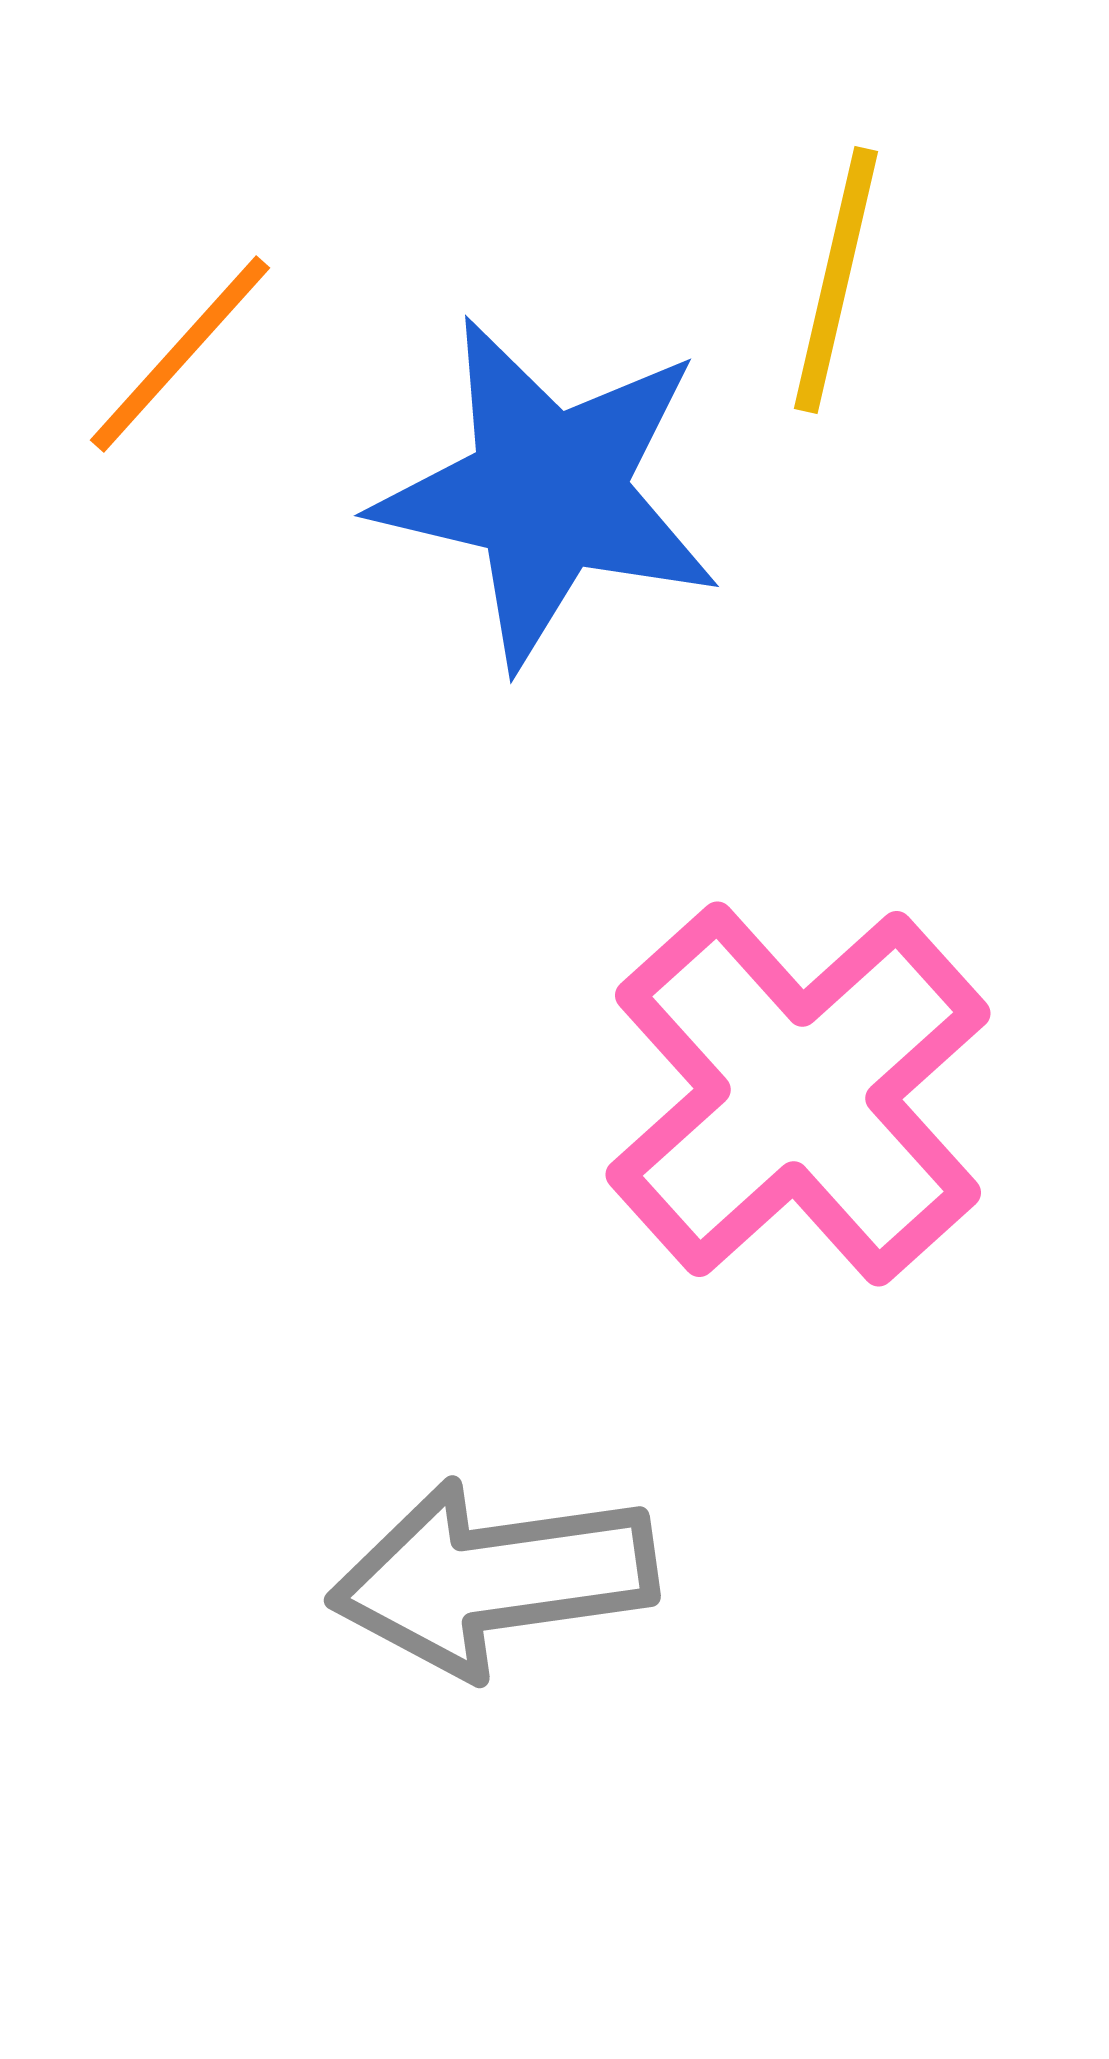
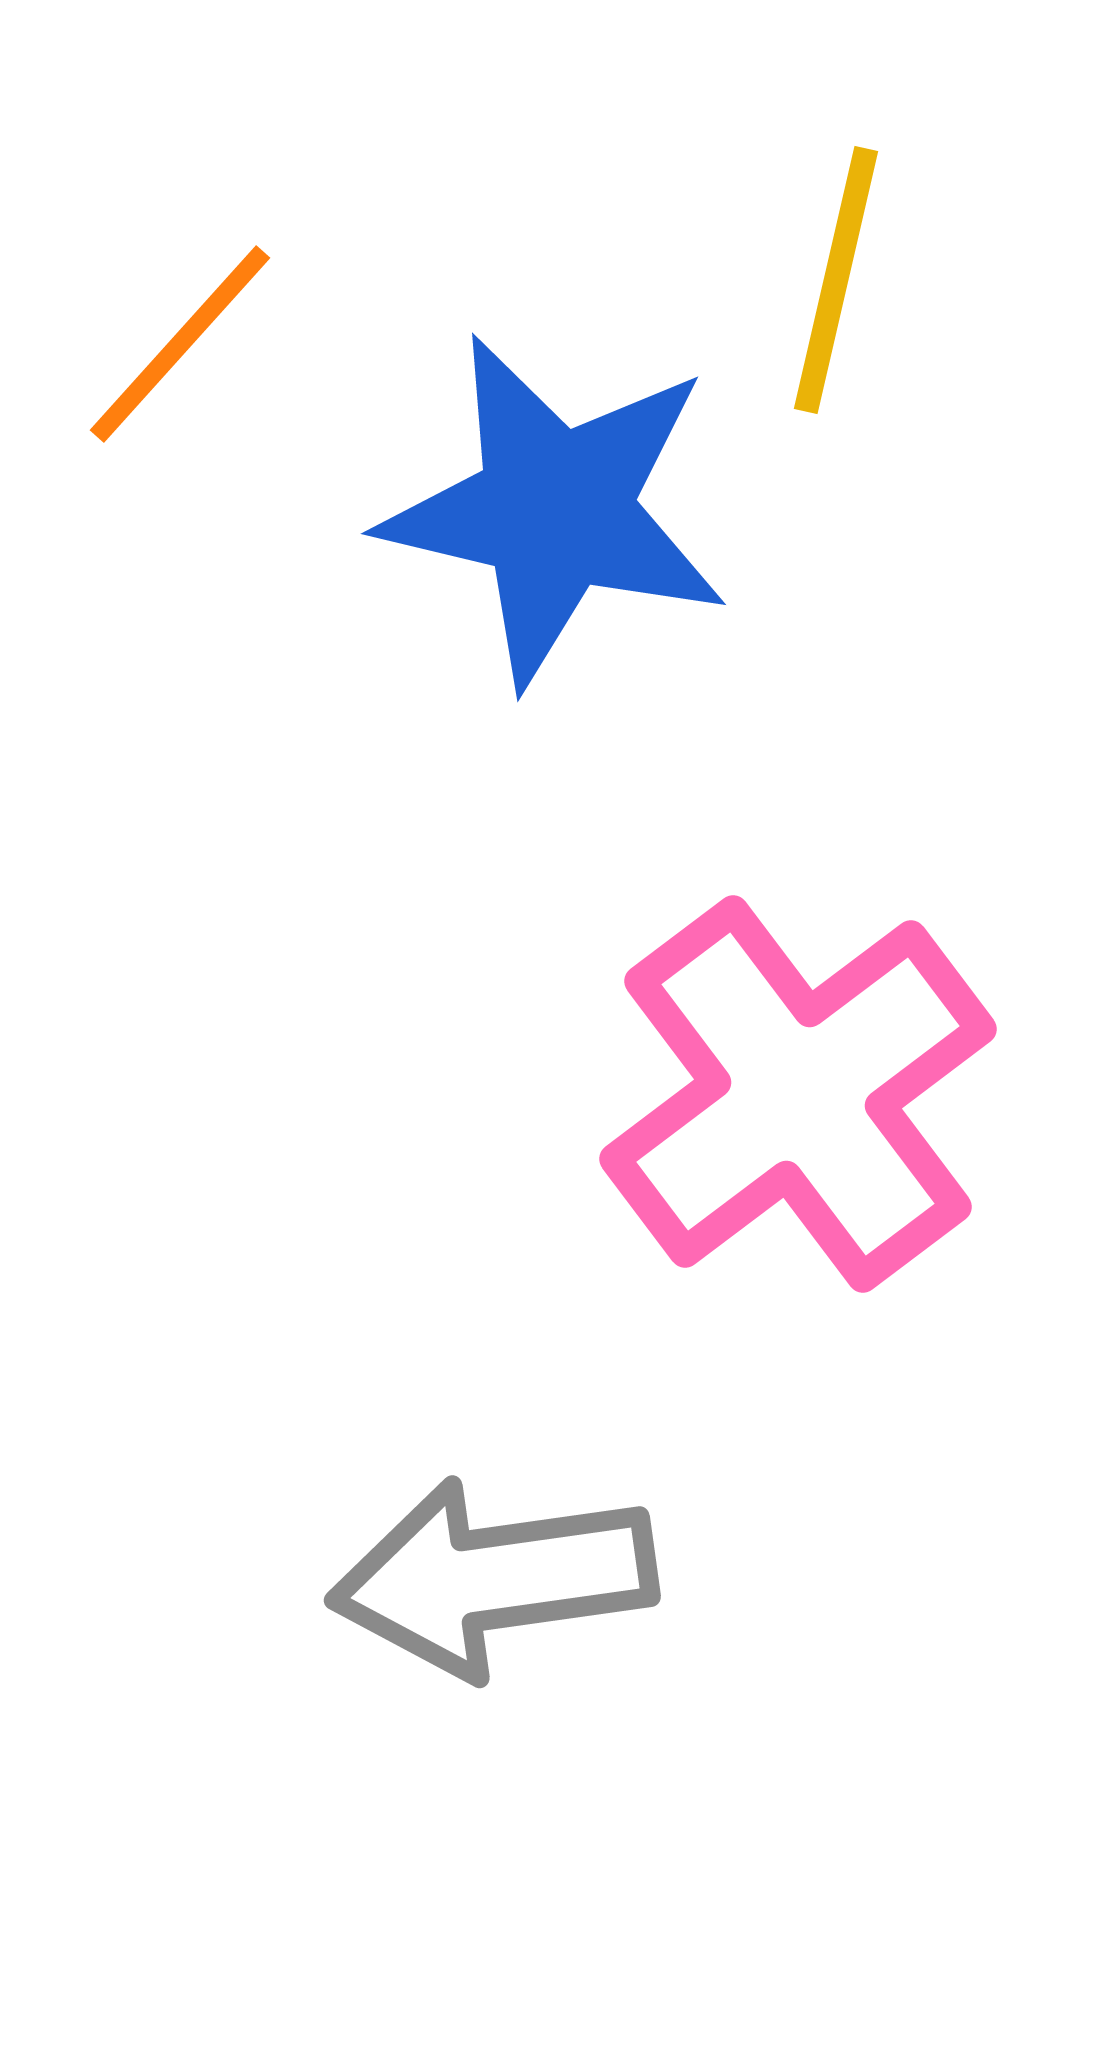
orange line: moved 10 px up
blue star: moved 7 px right, 18 px down
pink cross: rotated 5 degrees clockwise
